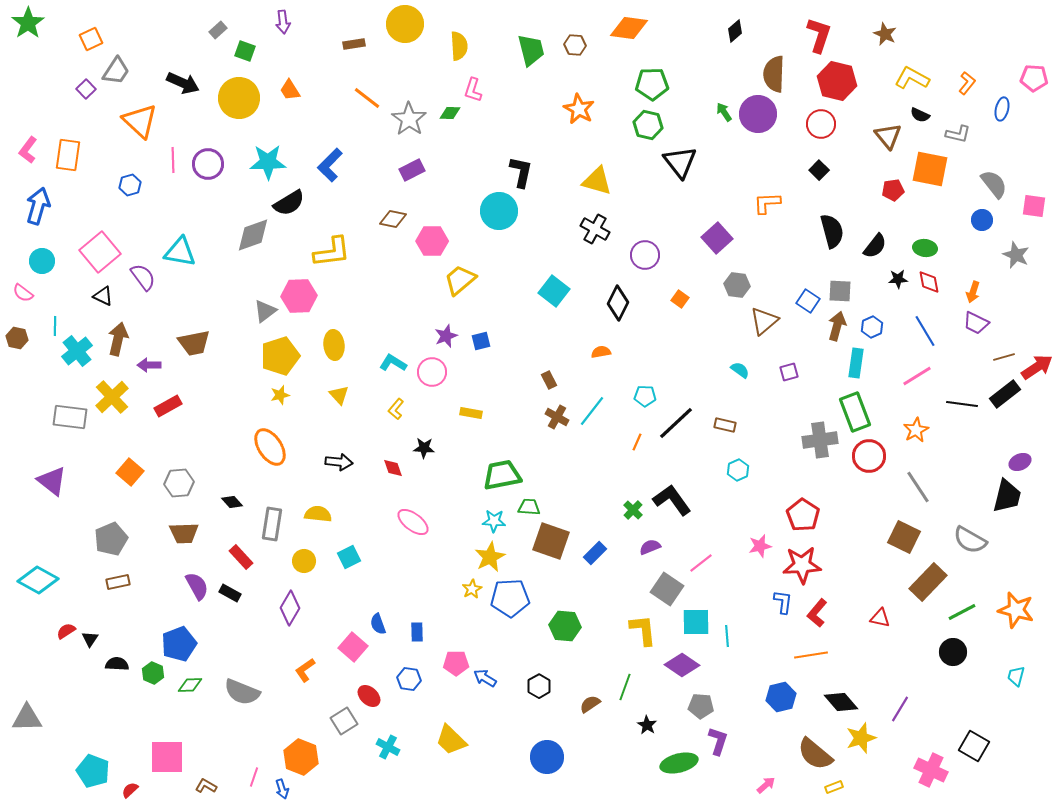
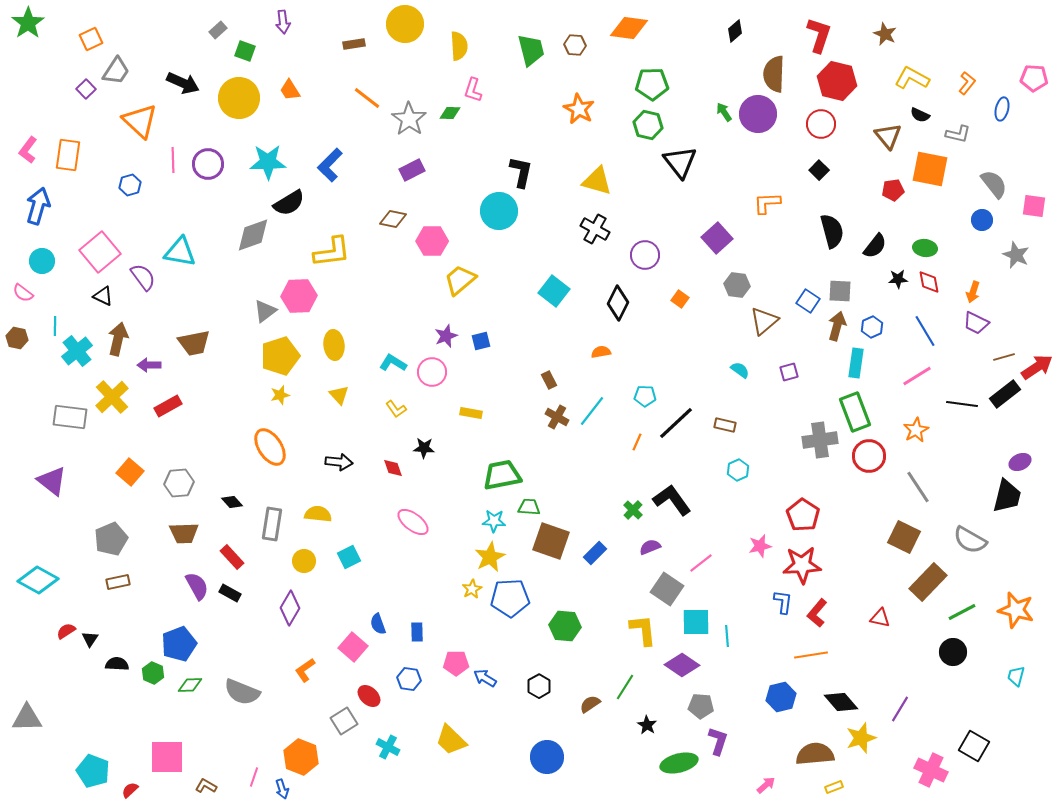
yellow L-shape at (396, 409): rotated 75 degrees counterclockwise
red rectangle at (241, 557): moved 9 px left
green line at (625, 687): rotated 12 degrees clockwise
brown semicircle at (815, 754): rotated 135 degrees clockwise
